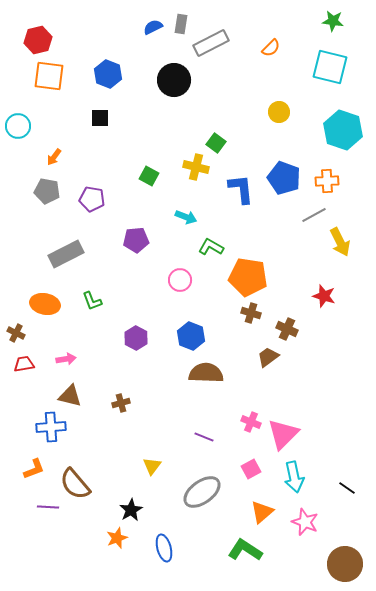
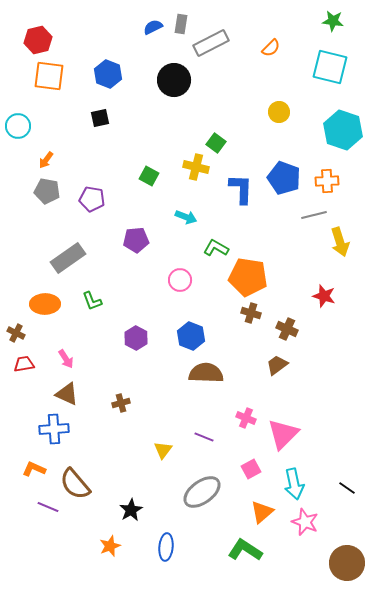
black square at (100, 118): rotated 12 degrees counterclockwise
orange arrow at (54, 157): moved 8 px left, 3 px down
blue L-shape at (241, 189): rotated 8 degrees clockwise
gray line at (314, 215): rotated 15 degrees clockwise
yellow arrow at (340, 242): rotated 8 degrees clockwise
green L-shape at (211, 247): moved 5 px right, 1 px down
gray rectangle at (66, 254): moved 2 px right, 4 px down; rotated 8 degrees counterclockwise
orange ellipse at (45, 304): rotated 12 degrees counterclockwise
brown trapezoid at (268, 357): moved 9 px right, 8 px down
pink arrow at (66, 359): rotated 66 degrees clockwise
brown triangle at (70, 396): moved 3 px left, 2 px up; rotated 10 degrees clockwise
pink cross at (251, 422): moved 5 px left, 4 px up
blue cross at (51, 427): moved 3 px right, 2 px down
yellow triangle at (152, 466): moved 11 px right, 16 px up
orange L-shape at (34, 469): rotated 135 degrees counterclockwise
cyan arrow at (294, 477): moved 7 px down
purple line at (48, 507): rotated 20 degrees clockwise
orange star at (117, 538): moved 7 px left, 8 px down
blue ellipse at (164, 548): moved 2 px right, 1 px up; rotated 20 degrees clockwise
brown circle at (345, 564): moved 2 px right, 1 px up
